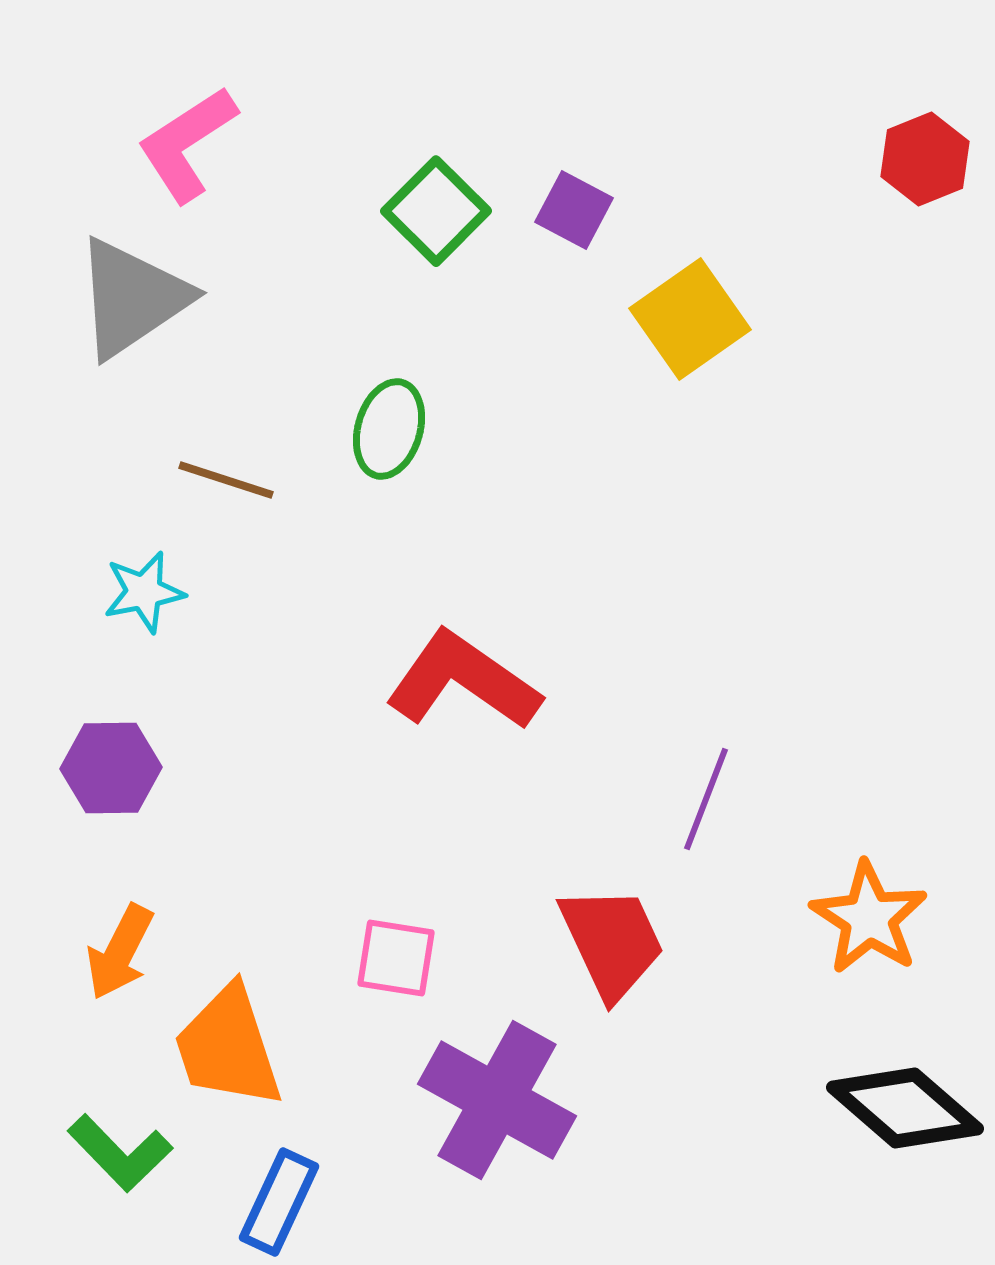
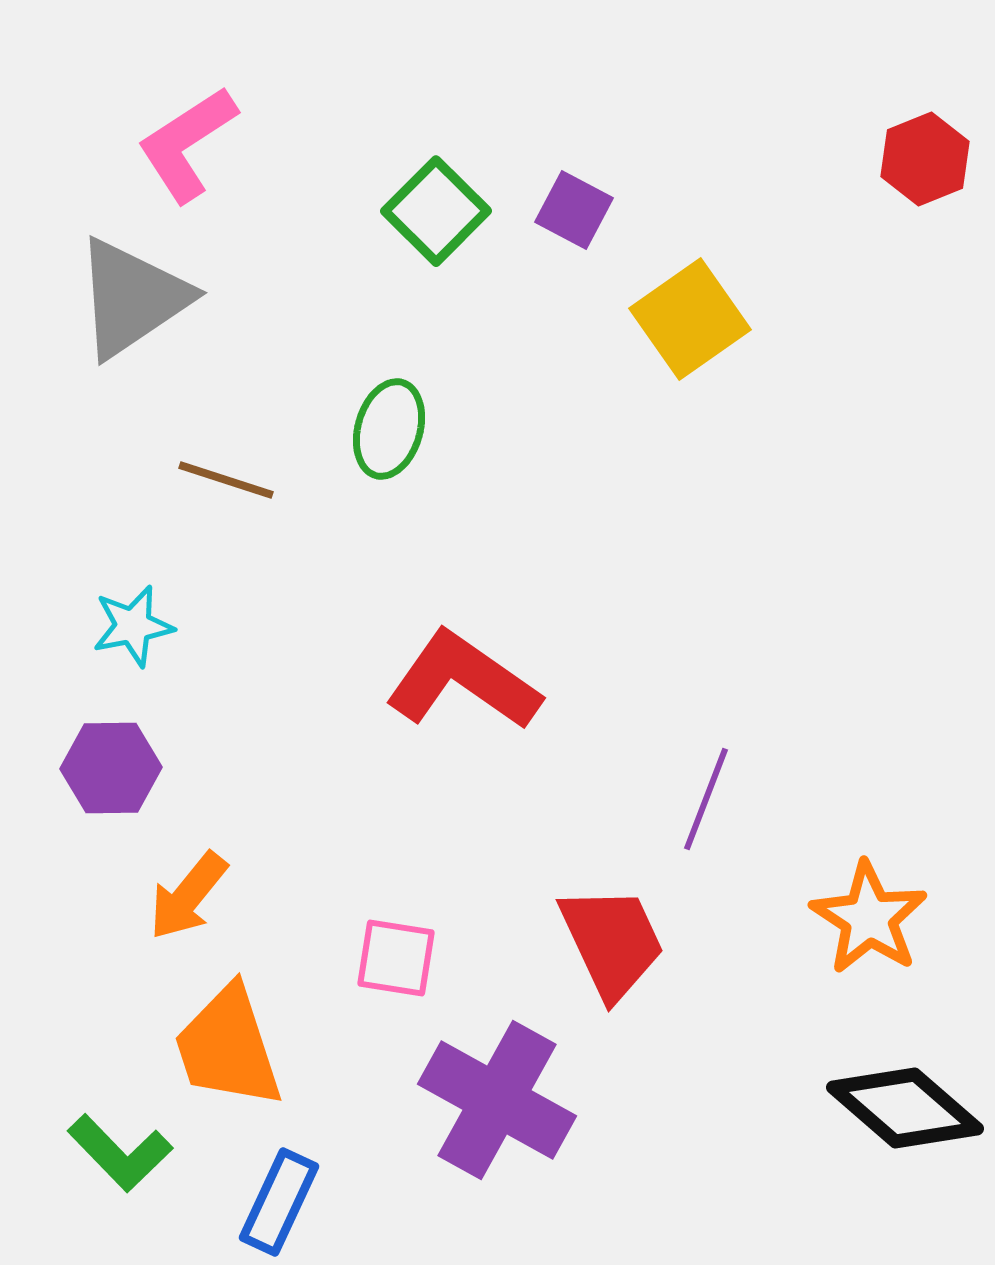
cyan star: moved 11 px left, 34 px down
orange arrow: moved 68 px right, 56 px up; rotated 12 degrees clockwise
